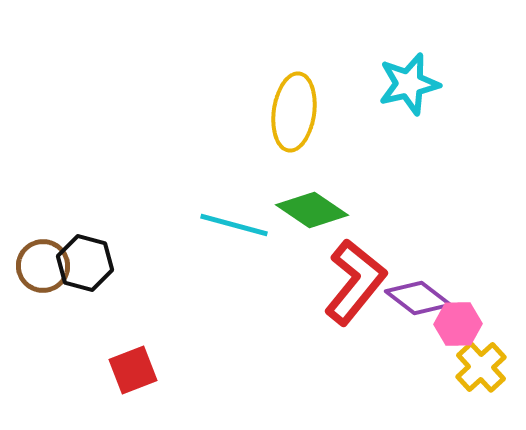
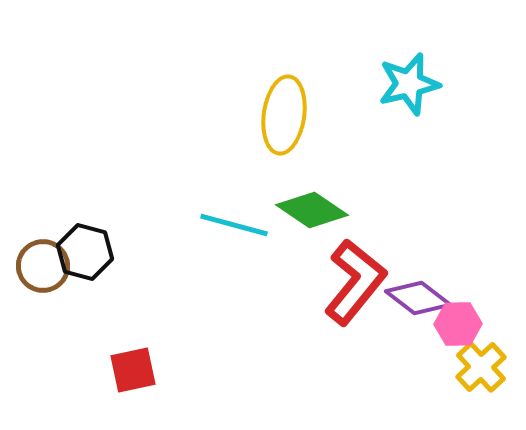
yellow ellipse: moved 10 px left, 3 px down
black hexagon: moved 11 px up
red square: rotated 9 degrees clockwise
